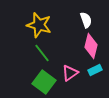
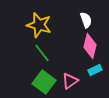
pink diamond: moved 1 px left
pink triangle: moved 8 px down
